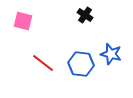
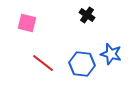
black cross: moved 2 px right
pink square: moved 4 px right, 2 px down
blue hexagon: moved 1 px right
